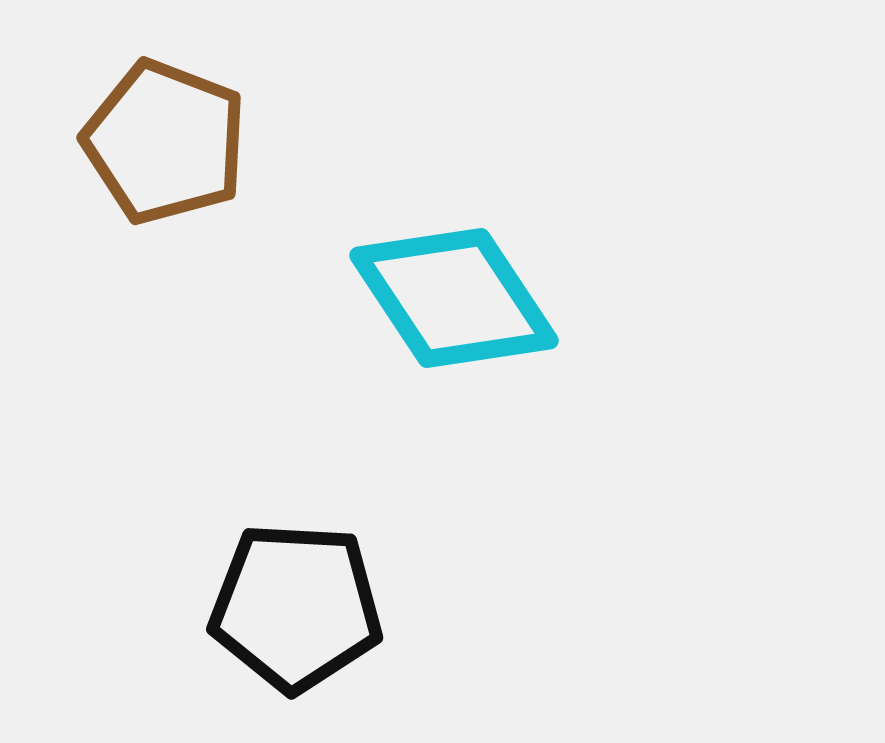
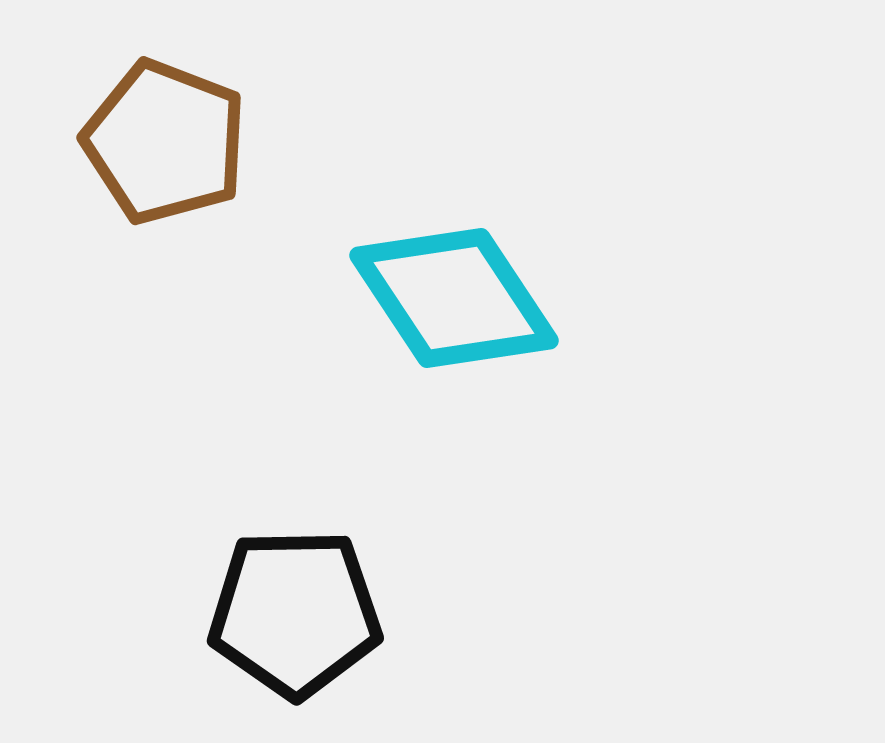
black pentagon: moved 1 px left, 6 px down; rotated 4 degrees counterclockwise
